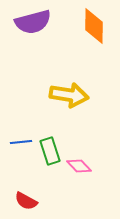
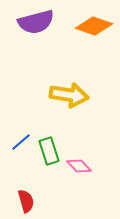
purple semicircle: moved 3 px right
orange diamond: rotated 72 degrees counterclockwise
blue line: rotated 35 degrees counterclockwise
green rectangle: moved 1 px left
red semicircle: rotated 135 degrees counterclockwise
